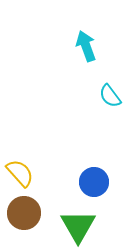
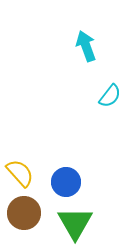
cyan semicircle: rotated 105 degrees counterclockwise
blue circle: moved 28 px left
green triangle: moved 3 px left, 3 px up
